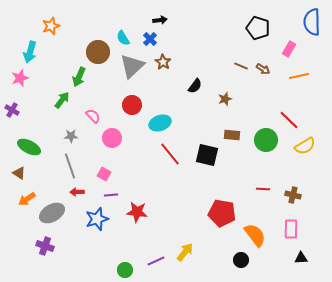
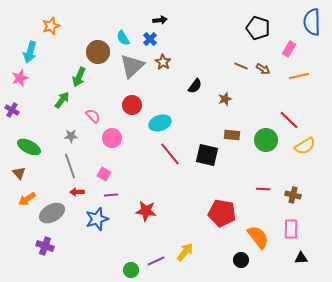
brown triangle at (19, 173): rotated 16 degrees clockwise
red star at (137, 212): moved 9 px right, 1 px up
orange semicircle at (255, 235): moved 3 px right, 2 px down
green circle at (125, 270): moved 6 px right
